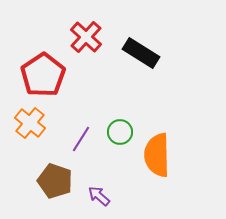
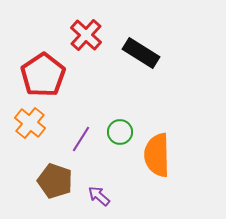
red cross: moved 2 px up
